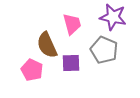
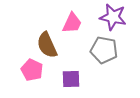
pink trapezoid: moved 1 px up; rotated 40 degrees clockwise
gray pentagon: rotated 12 degrees counterclockwise
purple square: moved 16 px down
